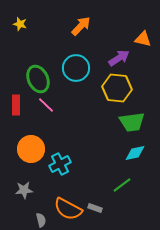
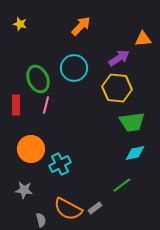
orange triangle: rotated 18 degrees counterclockwise
cyan circle: moved 2 px left
pink line: rotated 60 degrees clockwise
gray star: rotated 12 degrees clockwise
gray rectangle: rotated 56 degrees counterclockwise
